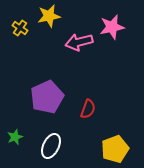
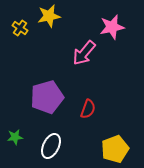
pink arrow: moved 5 px right, 11 px down; rotated 36 degrees counterclockwise
purple pentagon: rotated 8 degrees clockwise
green star: rotated 14 degrees clockwise
